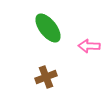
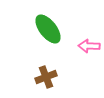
green ellipse: moved 1 px down
